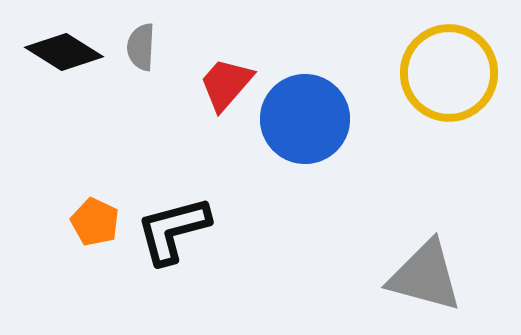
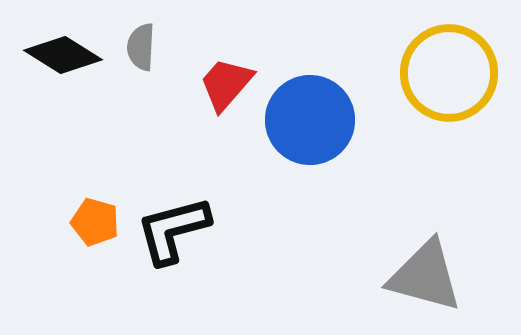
black diamond: moved 1 px left, 3 px down
blue circle: moved 5 px right, 1 px down
orange pentagon: rotated 9 degrees counterclockwise
